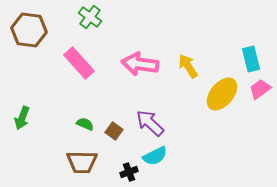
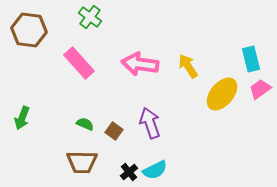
purple arrow: rotated 28 degrees clockwise
cyan semicircle: moved 14 px down
black cross: rotated 18 degrees counterclockwise
